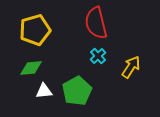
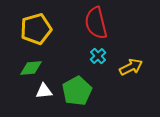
yellow pentagon: moved 1 px right, 1 px up
yellow arrow: rotated 30 degrees clockwise
